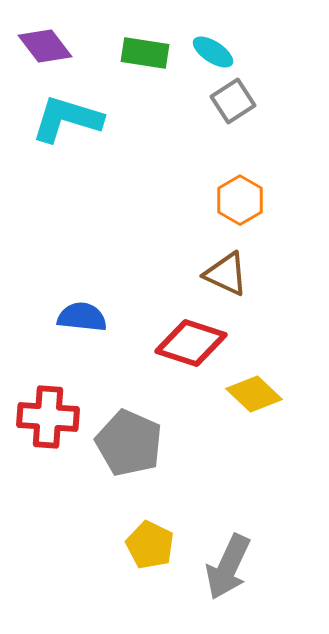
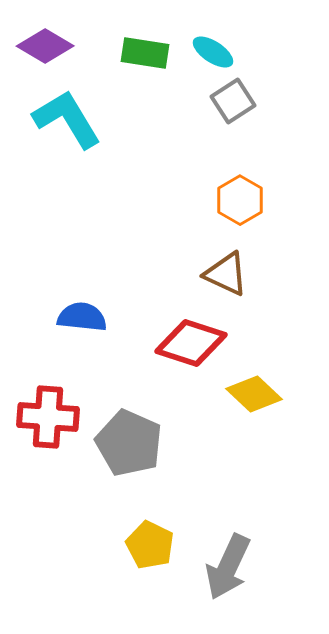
purple diamond: rotated 22 degrees counterclockwise
cyan L-shape: rotated 42 degrees clockwise
